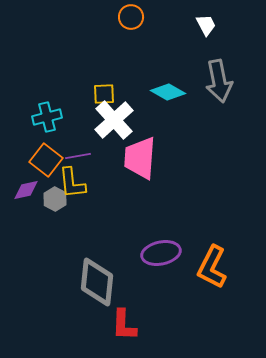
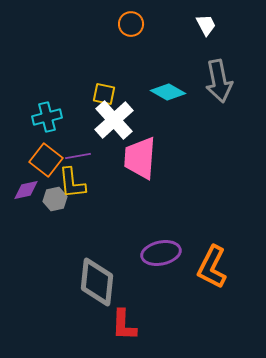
orange circle: moved 7 px down
yellow square: rotated 15 degrees clockwise
gray hexagon: rotated 20 degrees clockwise
